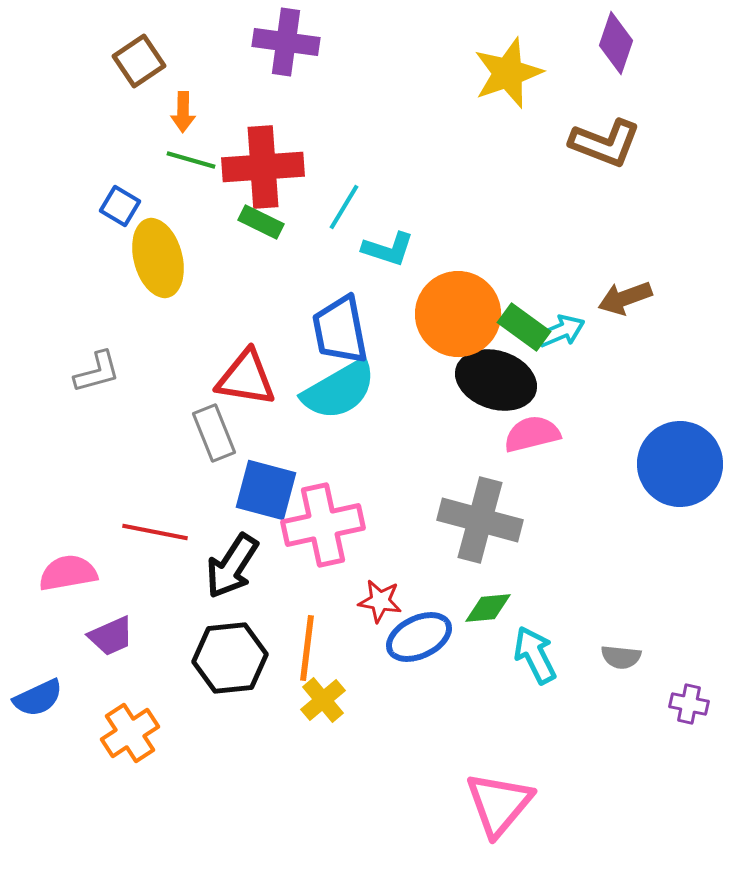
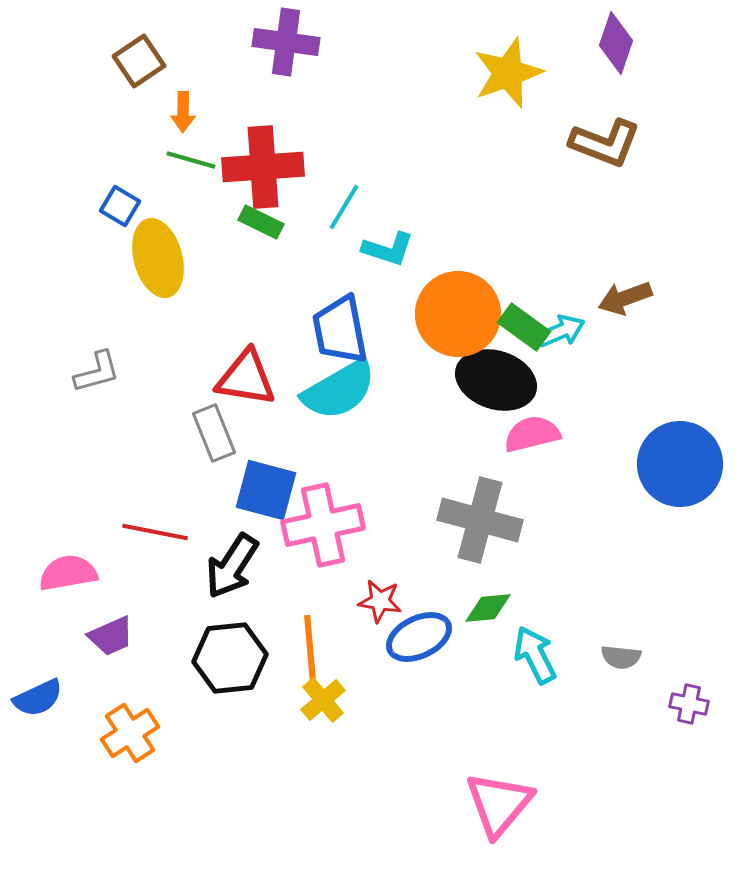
orange line at (307, 648): moved 3 px right; rotated 12 degrees counterclockwise
